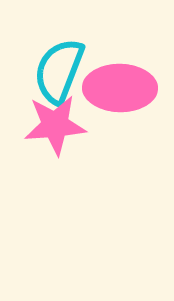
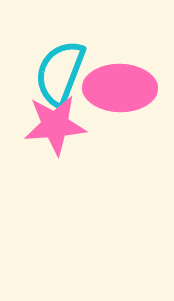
cyan semicircle: moved 1 px right, 2 px down
